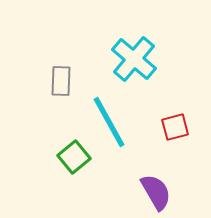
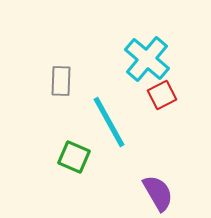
cyan cross: moved 13 px right
red square: moved 13 px left, 32 px up; rotated 12 degrees counterclockwise
green square: rotated 28 degrees counterclockwise
purple semicircle: moved 2 px right, 1 px down
